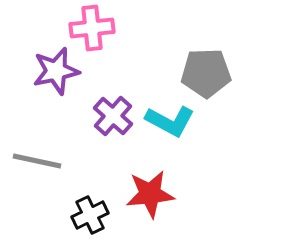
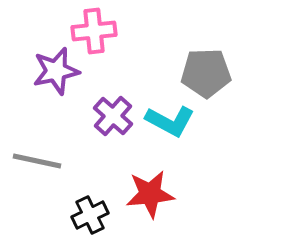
pink cross: moved 2 px right, 3 px down
